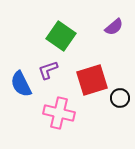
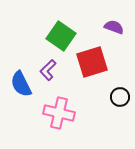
purple semicircle: rotated 120 degrees counterclockwise
purple L-shape: rotated 25 degrees counterclockwise
red square: moved 18 px up
black circle: moved 1 px up
